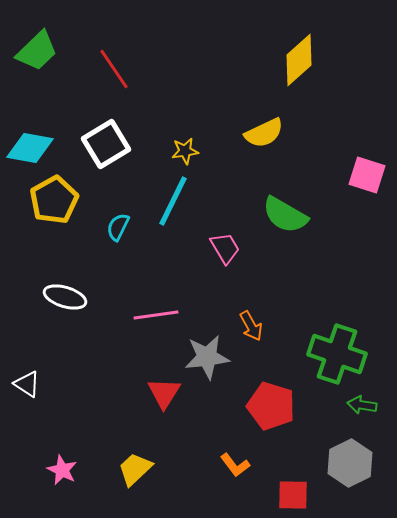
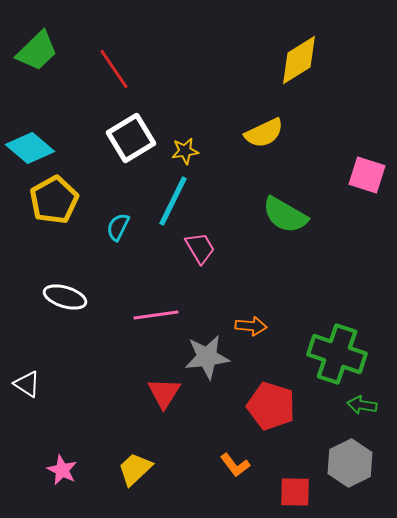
yellow diamond: rotated 10 degrees clockwise
white square: moved 25 px right, 6 px up
cyan diamond: rotated 30 degrees clockwise
pink trapezoid: moved 25 px left
orange arrow: rotated 56 degrees counterclockwise
red square: moved 2 px right, 3 px up
